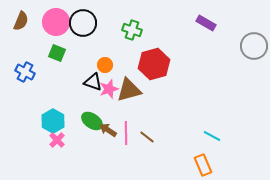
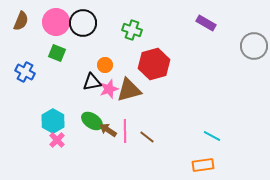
black triangle: moved 1 px left; rotated 30 degrees counterclockwise
pink line: moved 1 px left, 2 px up
orange rectangle: rotated 75 degrees counterclockwise
